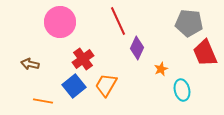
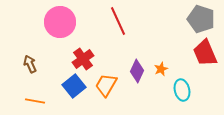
gray pentagon: moved 12 px right, 4 px up; rotated 12 degrees clockwise
purple diamond: moved 23 px down
brown arrow: rotated 54 degrees clockwise
orange line: moved 8 px left
